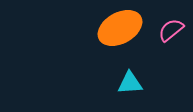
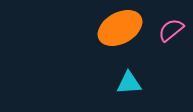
cyan triangle: moved 1 px left
